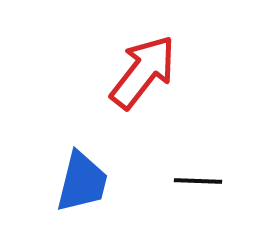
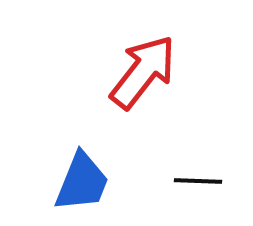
blue trapezoid: rotated 8 degrees clockwise
